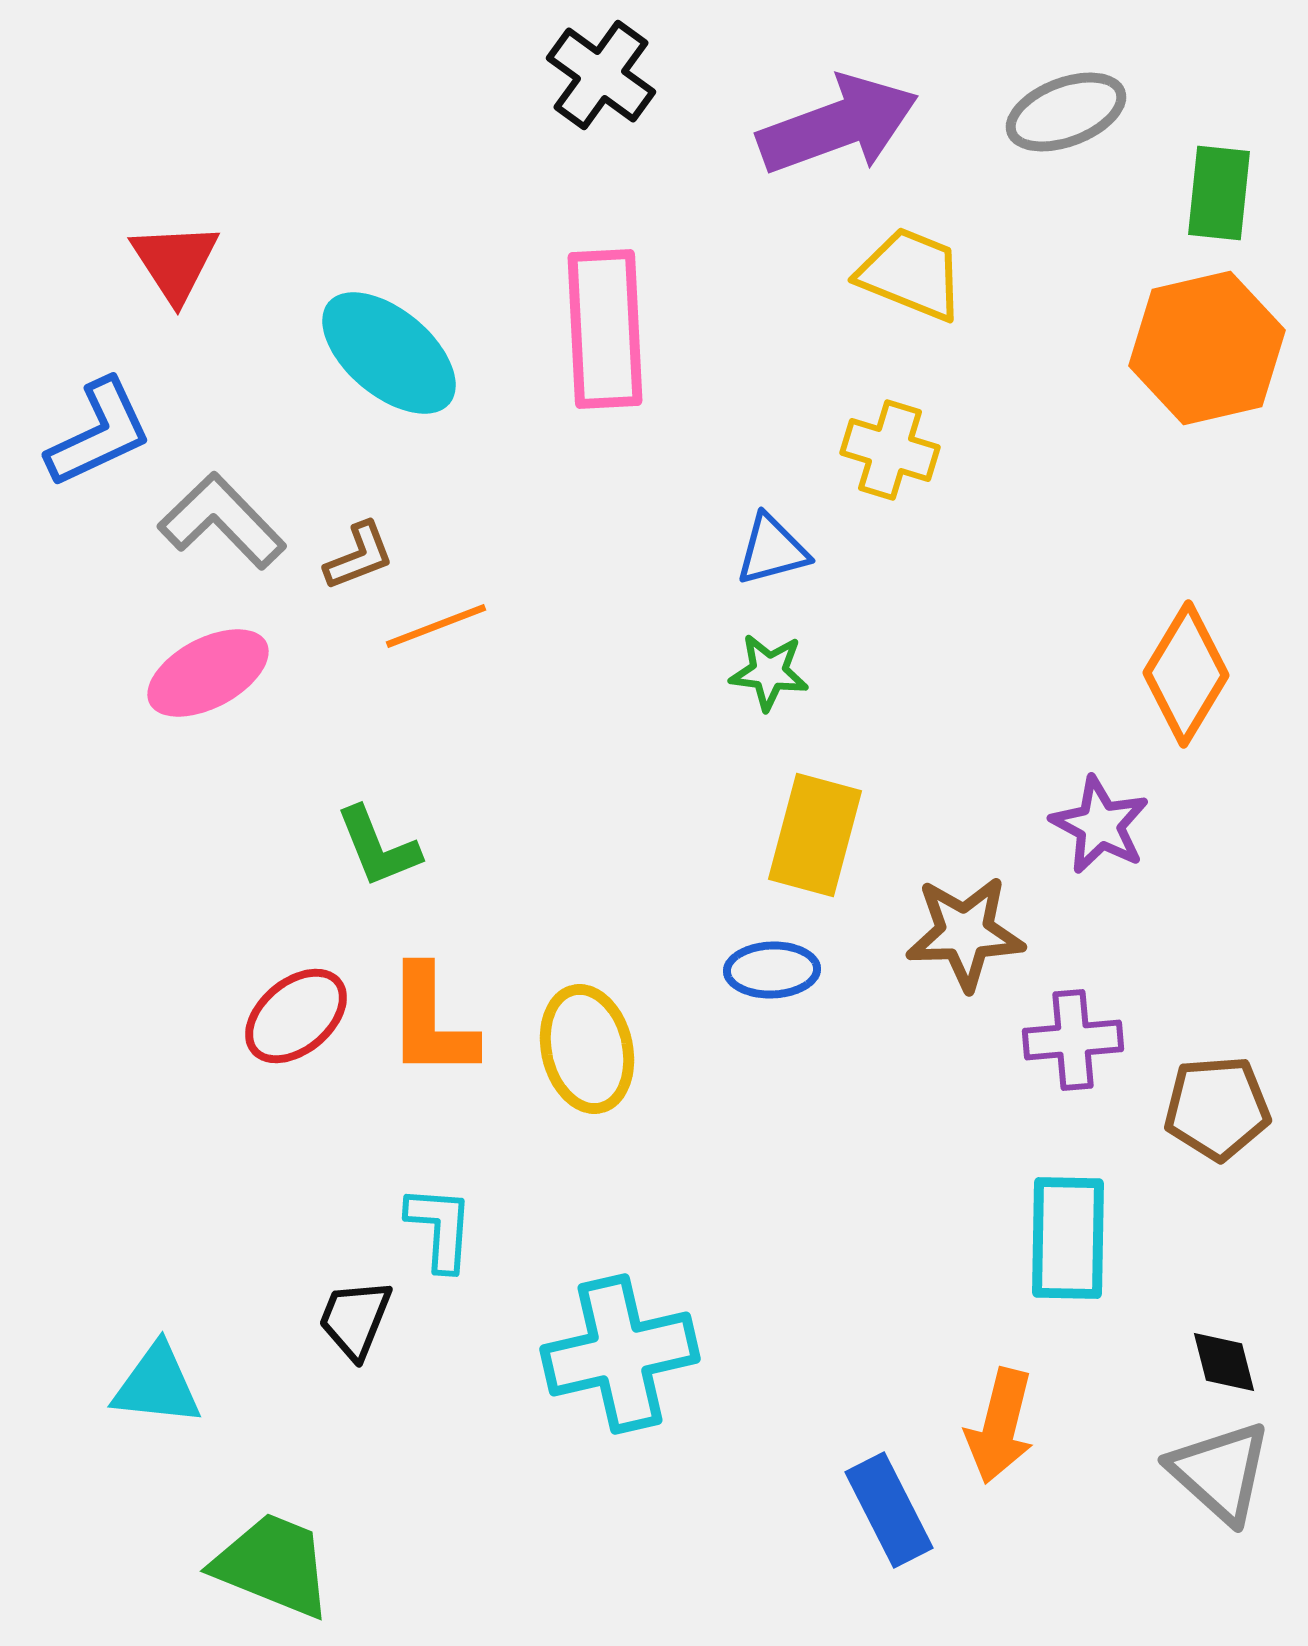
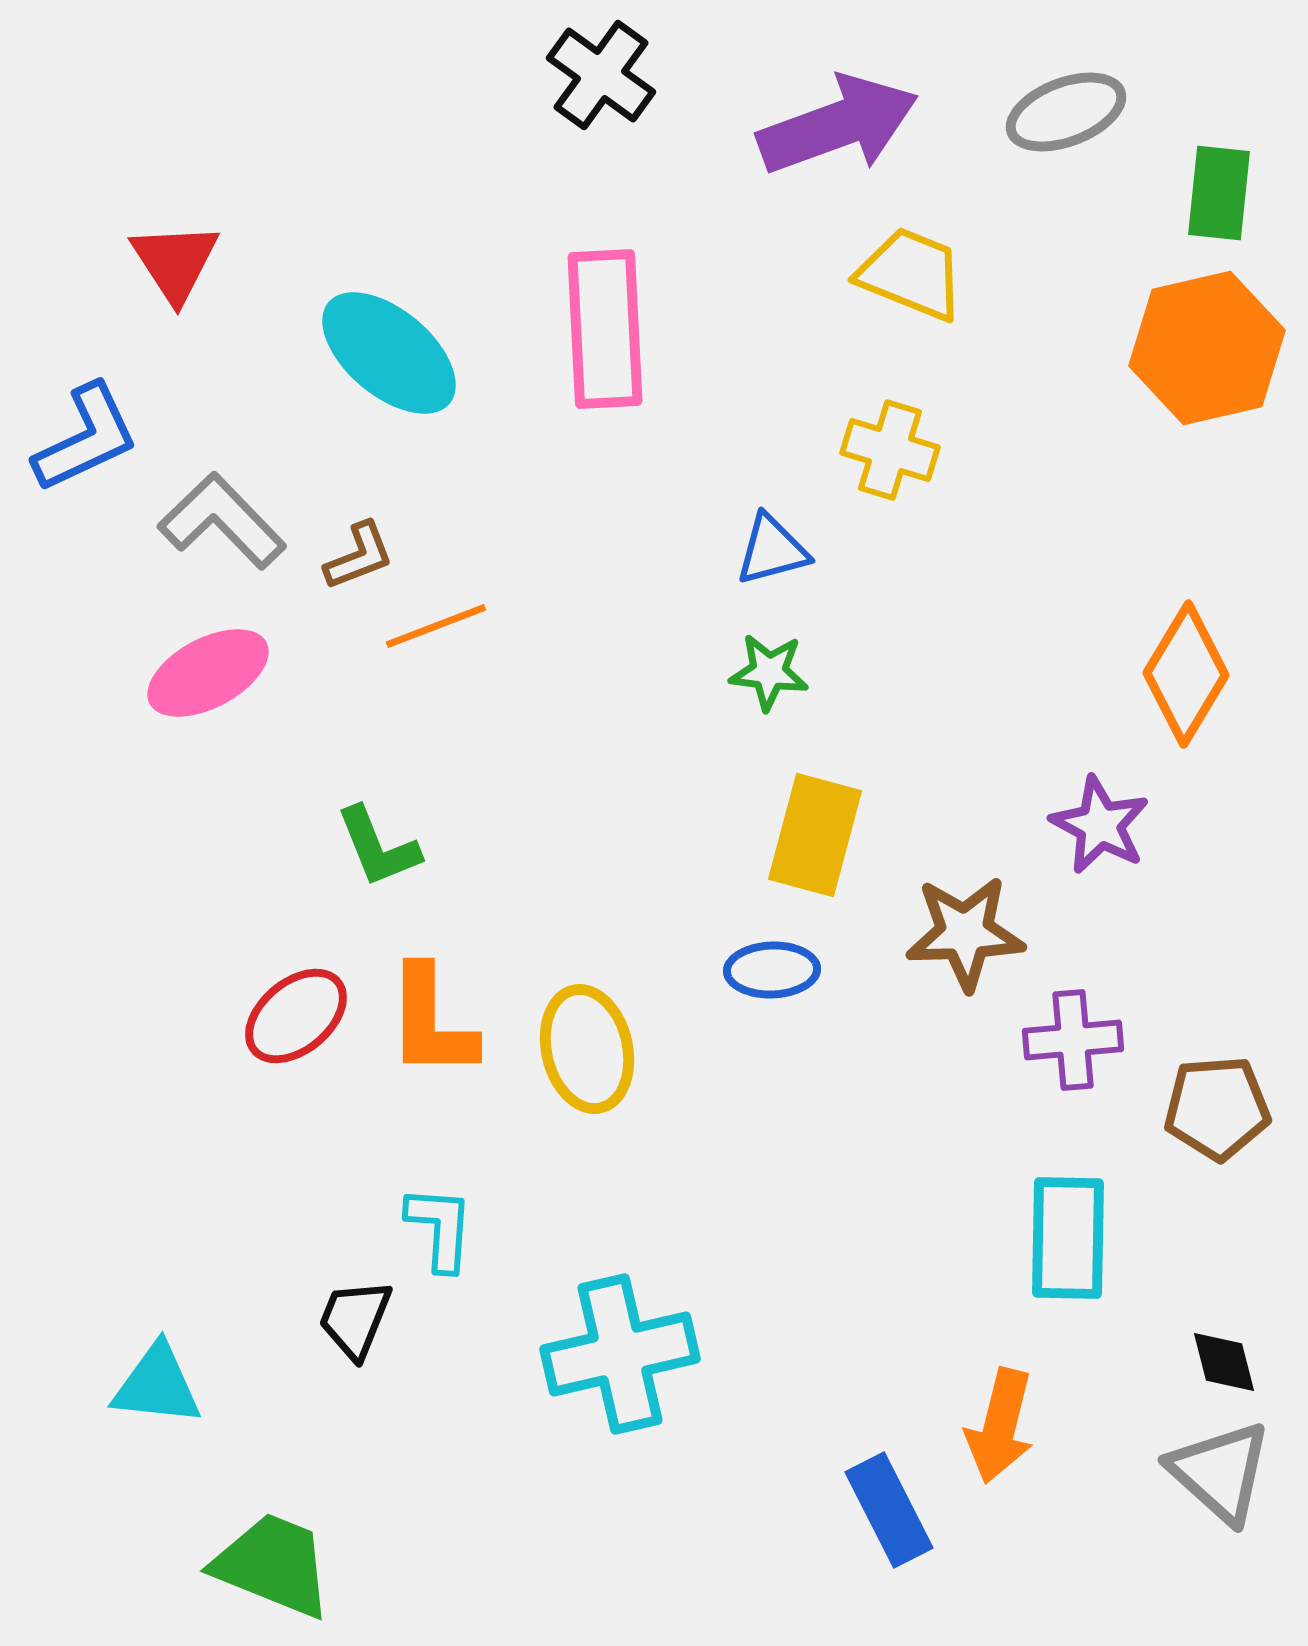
blue L-shape: moved 13 px left, 5 px down
